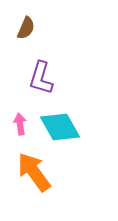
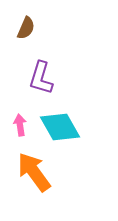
pink arrow: moved 1 px down
